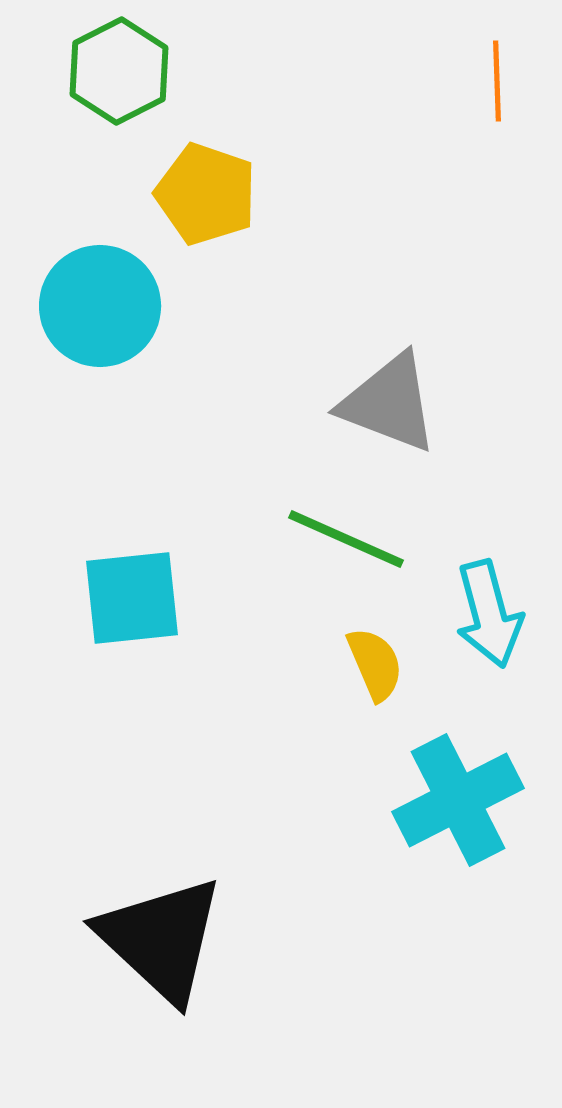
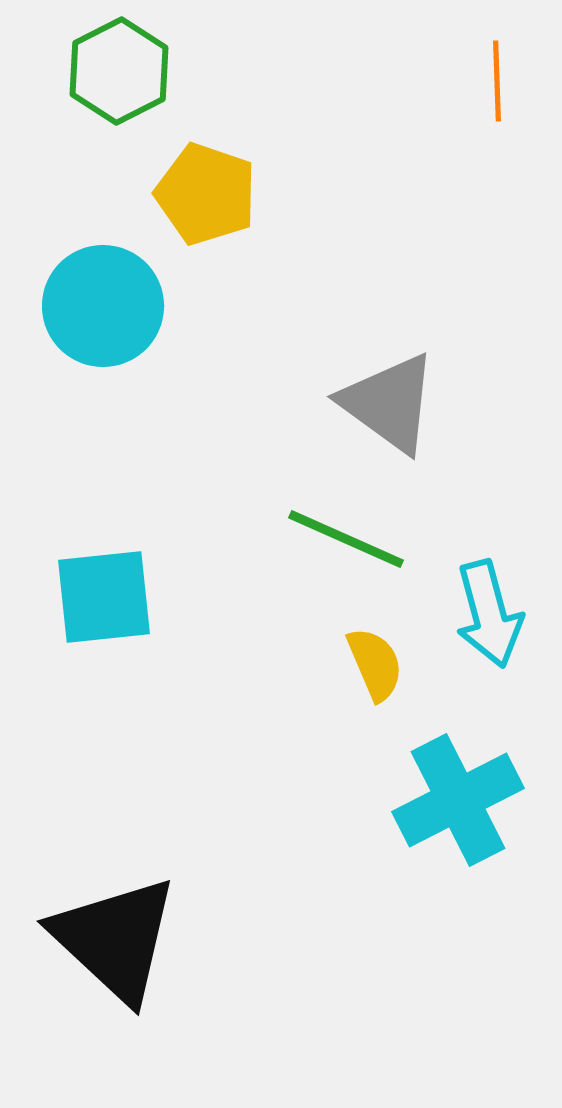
cyan circle: moved 3 px right
gray triangle: rotated 15 degrees clockwise
cyan square: moved 28 px left, 1 px up
black triangle: moved 46 px left
